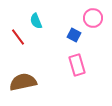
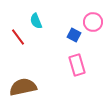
pink circle: moved 4 px down
brown semicircle: moved 5 px down
